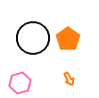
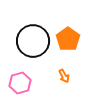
black circle: moved 3 px down
orange arrow: moved 5 px left, 3 px up
